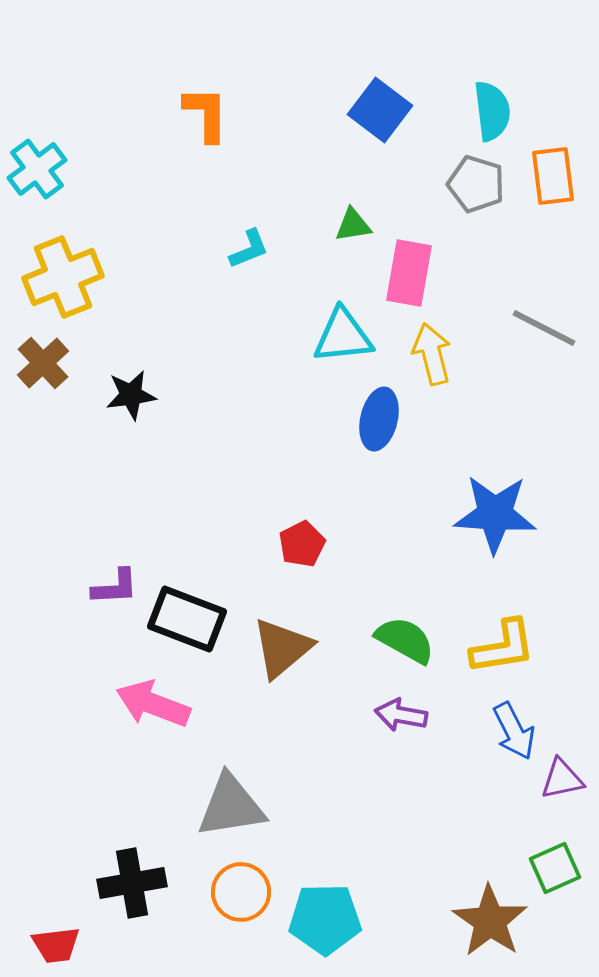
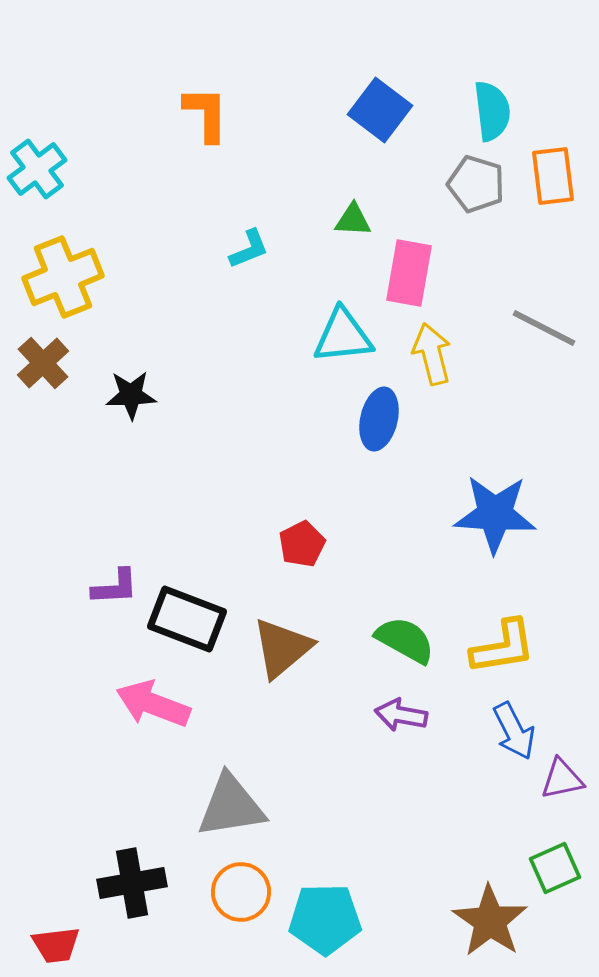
green triangle: moved 5 px up; rotated 12 degrees clockwise
black star: rotated 6 degrees clockwise
